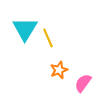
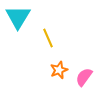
cyan triangle: moved 7 px left, 12 px up
pink semicircle: moved 1 px right, 6 px up
